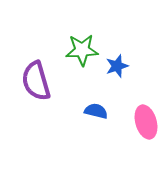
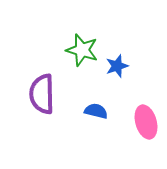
green star: rotated 20 degrees clockwise
purple semicircle: moved 6 px right, 13 px down; rotated 15 degrees clockwise
